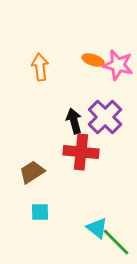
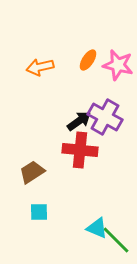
orange ellipse: moved 5 px left; rotated 75 degrees counterclockwise
orange arrow: rotated 96 degrees counterclockwise
purple cross: rotated 16 degrees counterclockwise
black arrow: moved 5 px right; rotated 70 degrees clockwise
red cross: moved 1 px left, 2 px up
cyan square: moved 1 px left
cyan triangle: rotated 15 degrees counterclockwise
green line: moved 2 px up
